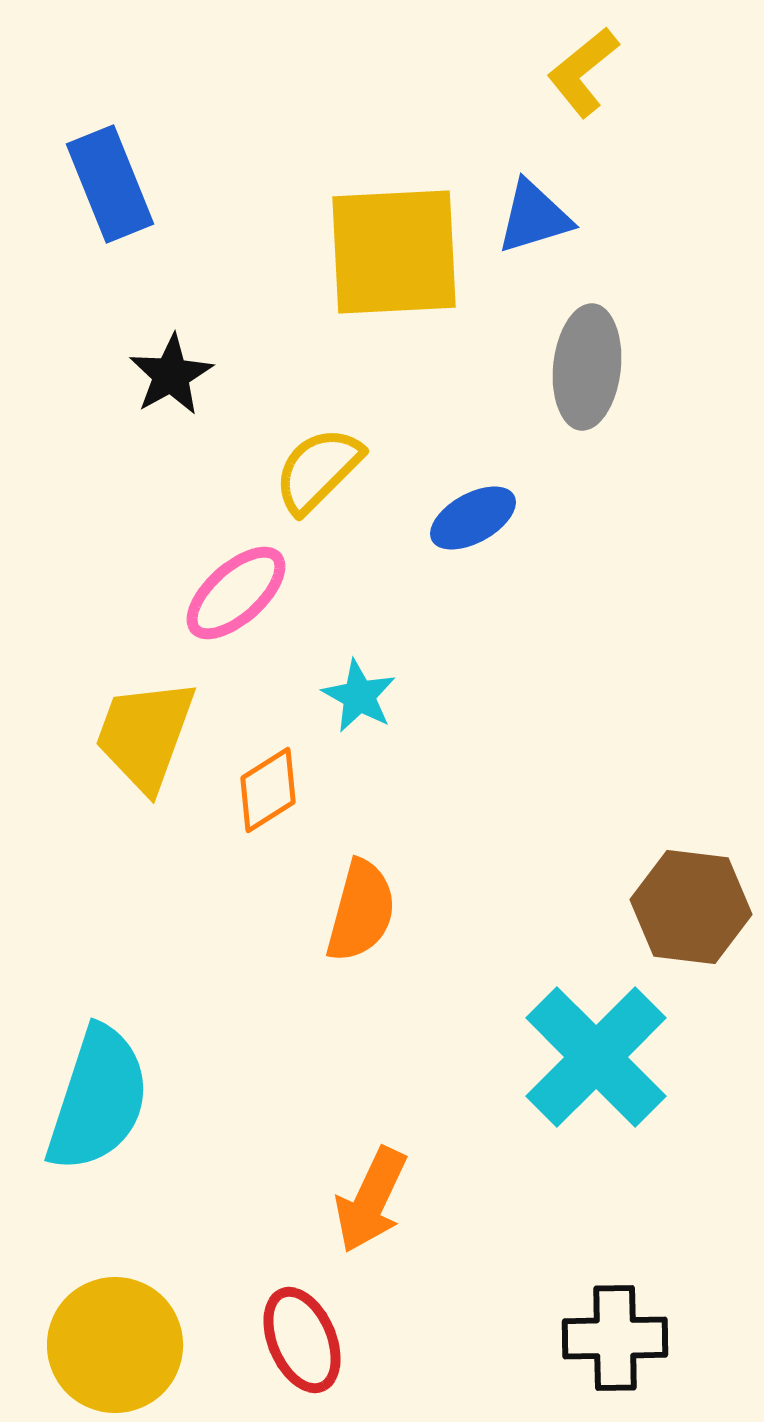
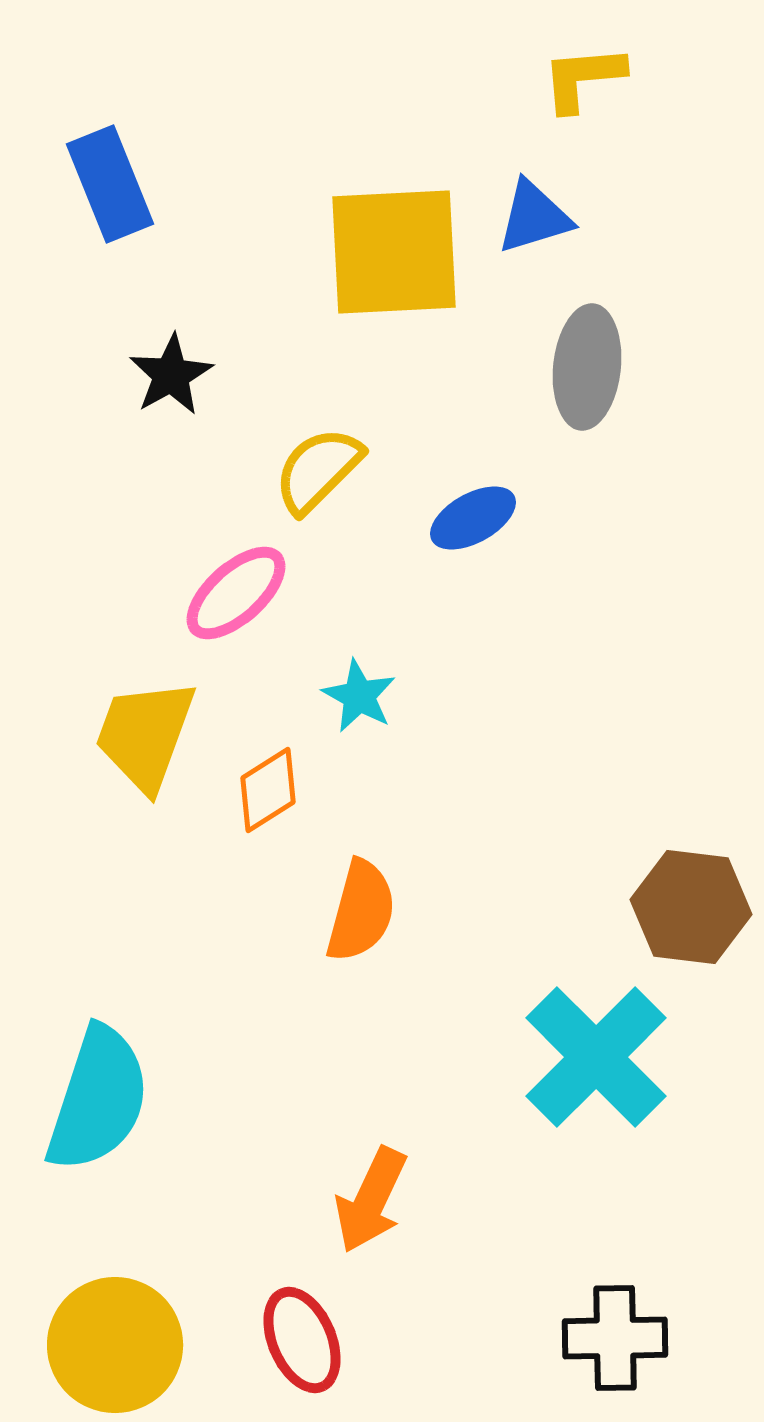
yellow L-shape: moved 6 px down; rotated 34 degrees clockwise
